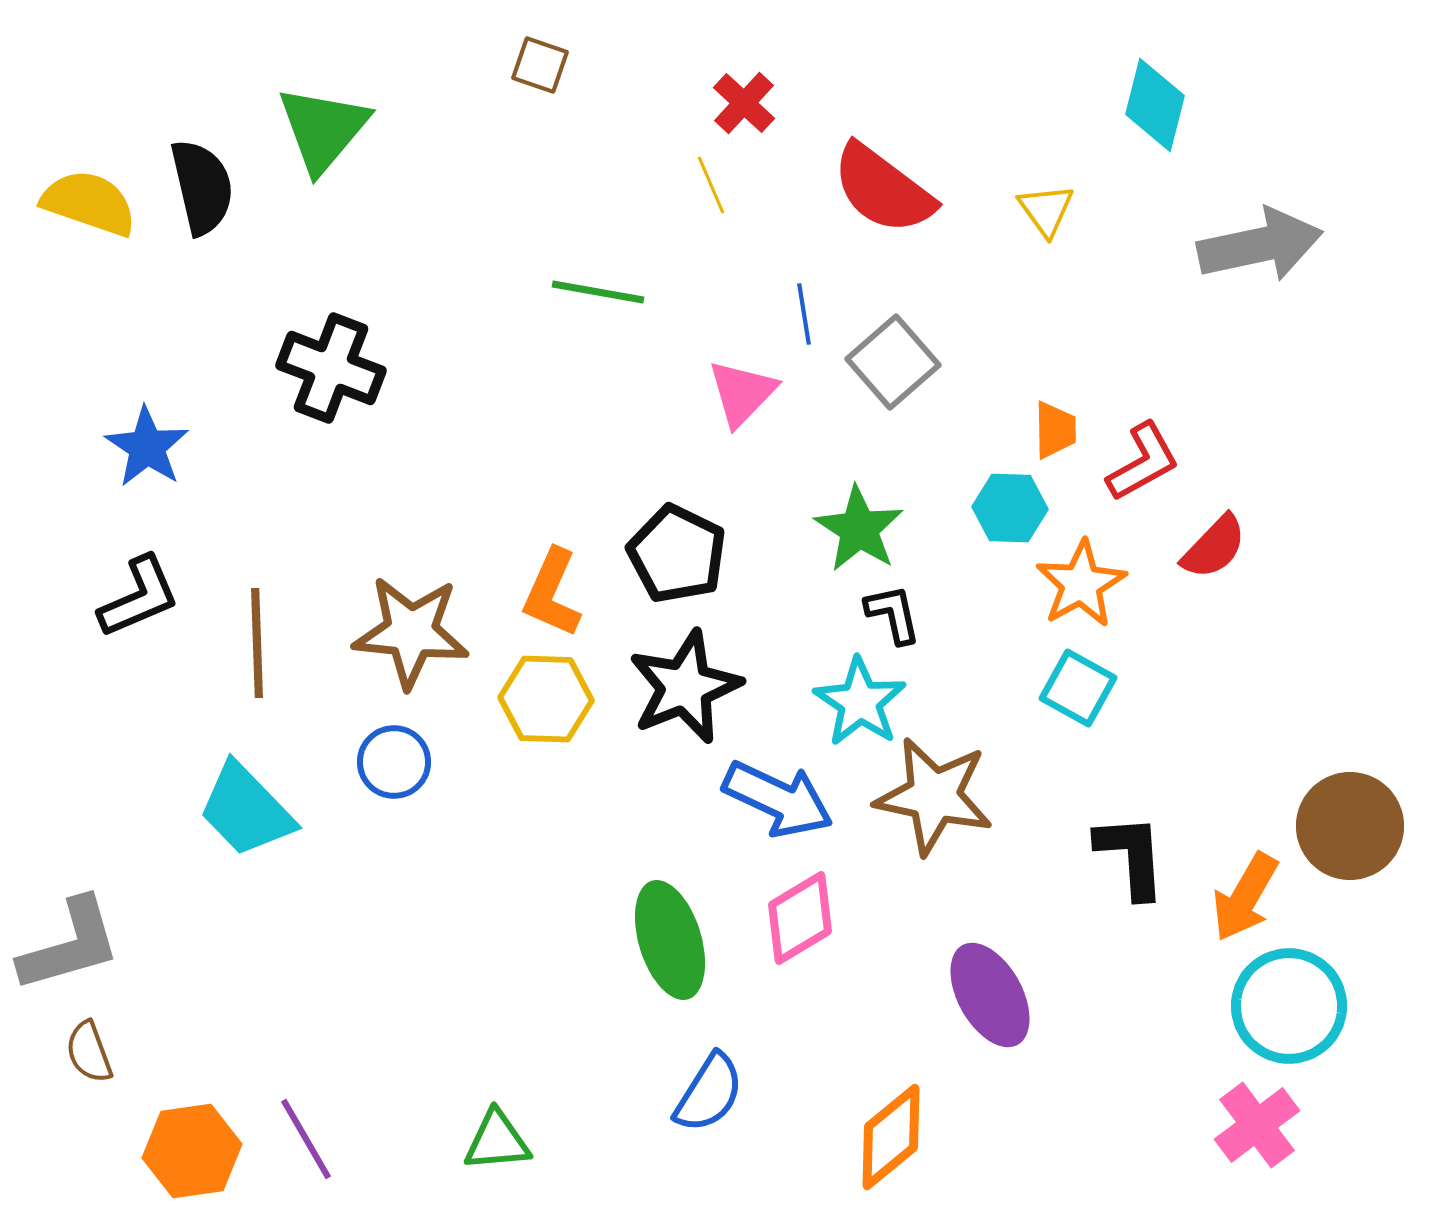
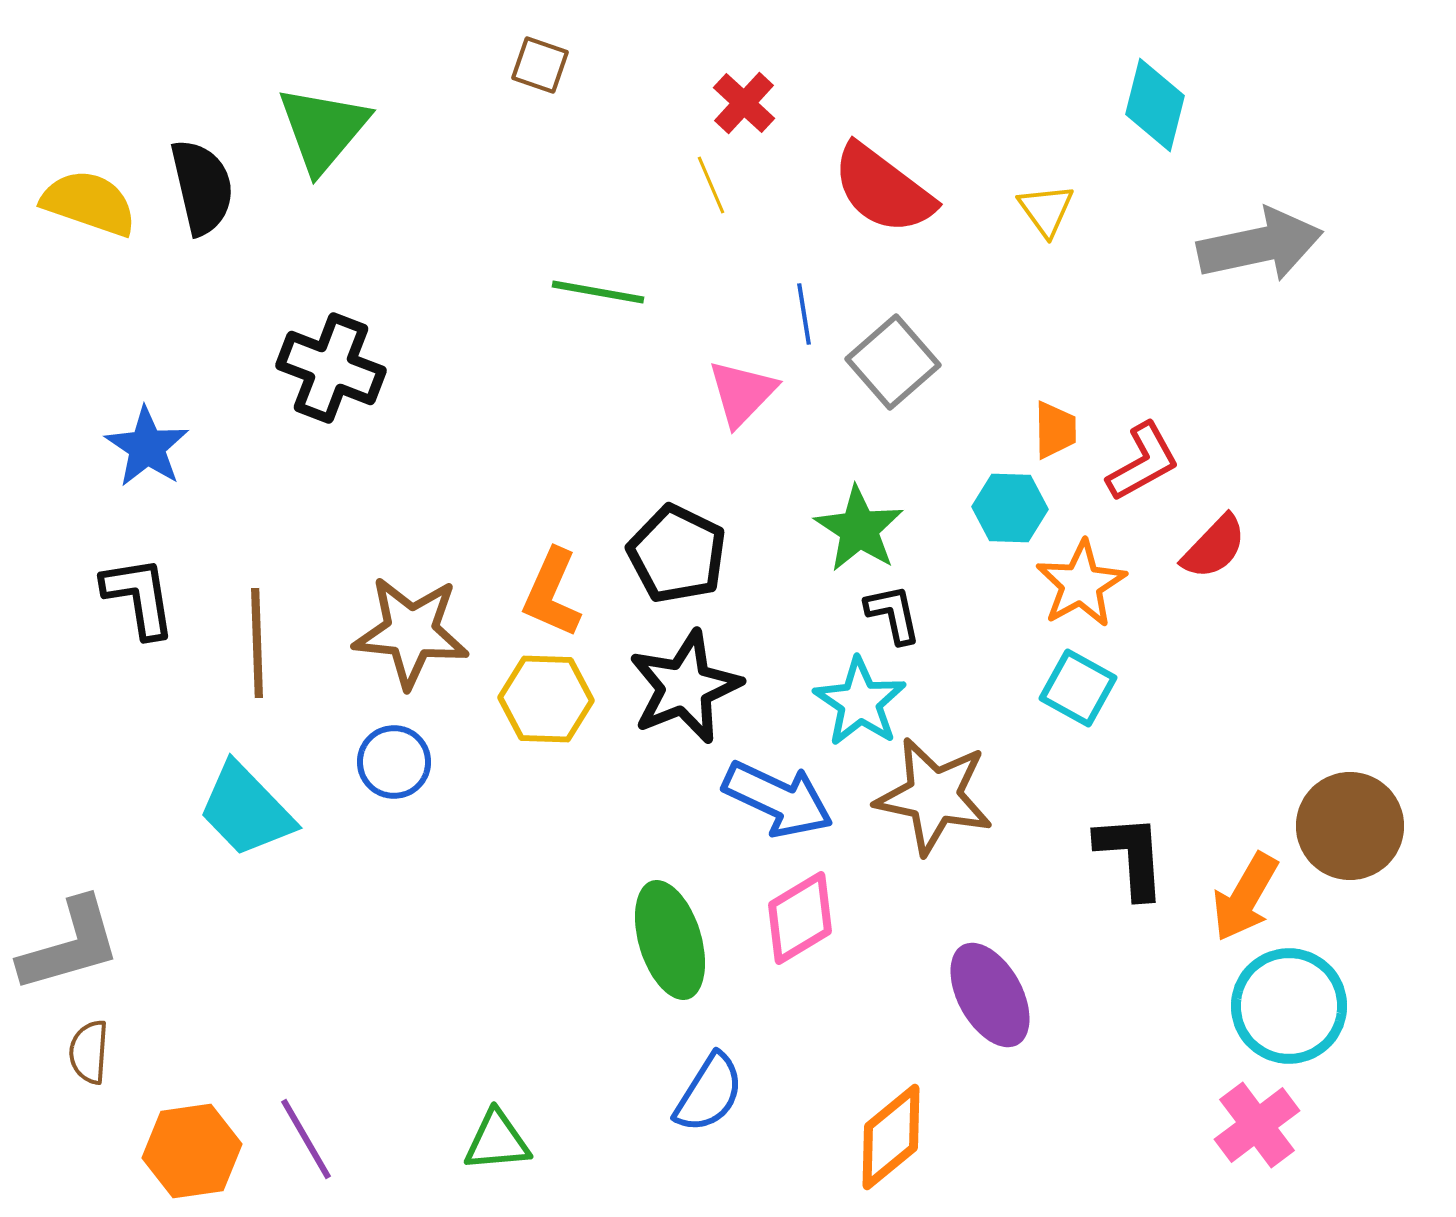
black L-shape at (139, 597): rotated 76 degrees counterclockwise
brown semicircle at (89, 1052): rotated 24 degrees clockwise
